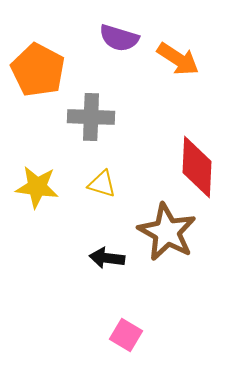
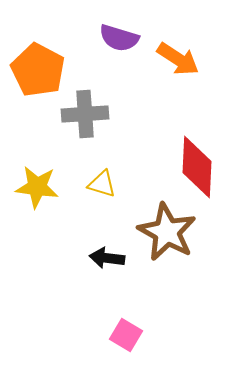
gray cross: moved 6 px left, 3 px up; rotated 6 degrees counterclockwise
